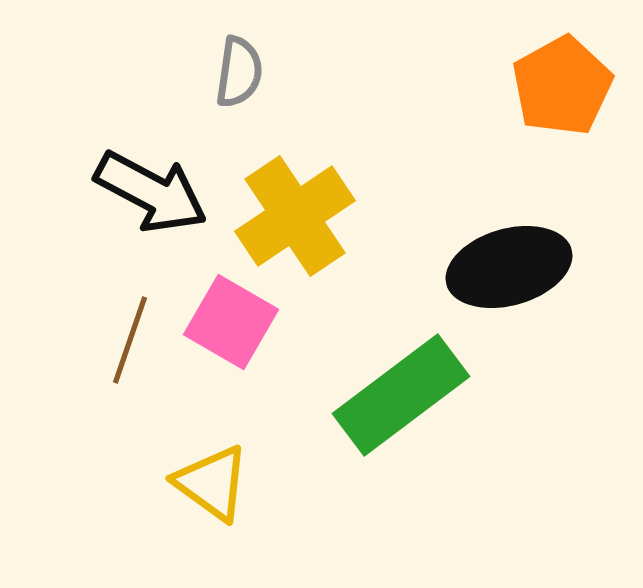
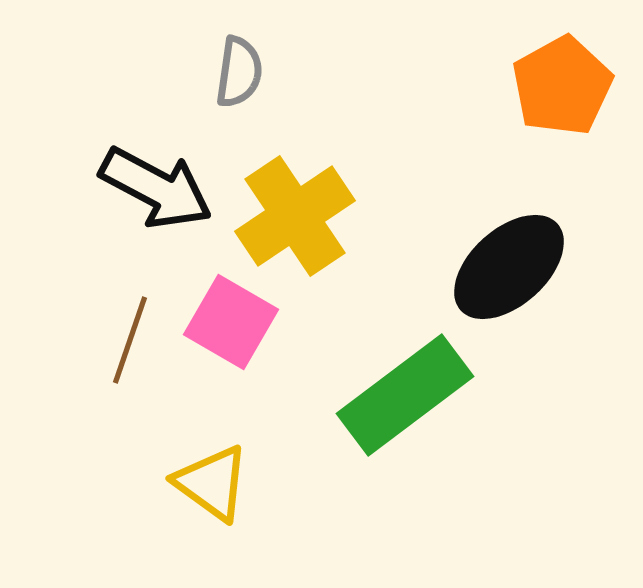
black arrow: moved 5 px right, 4 px up
black ellipse: rotated 26 degrees counterclockwise
green rectangle: moved 4 px right
